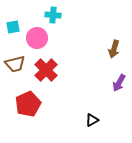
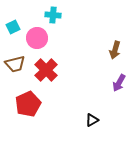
cyan square: rotated 16 degrees counterclockwise
brown arrow: moved 1 px right, 1 px down
